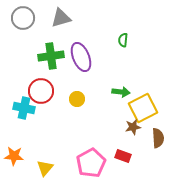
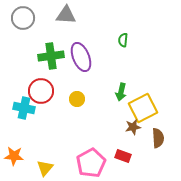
gray triangle: moved 5 px right, 3 px up; rotated 20 degrees clockwise
green arrow: rotated 96 degrees clockwise
